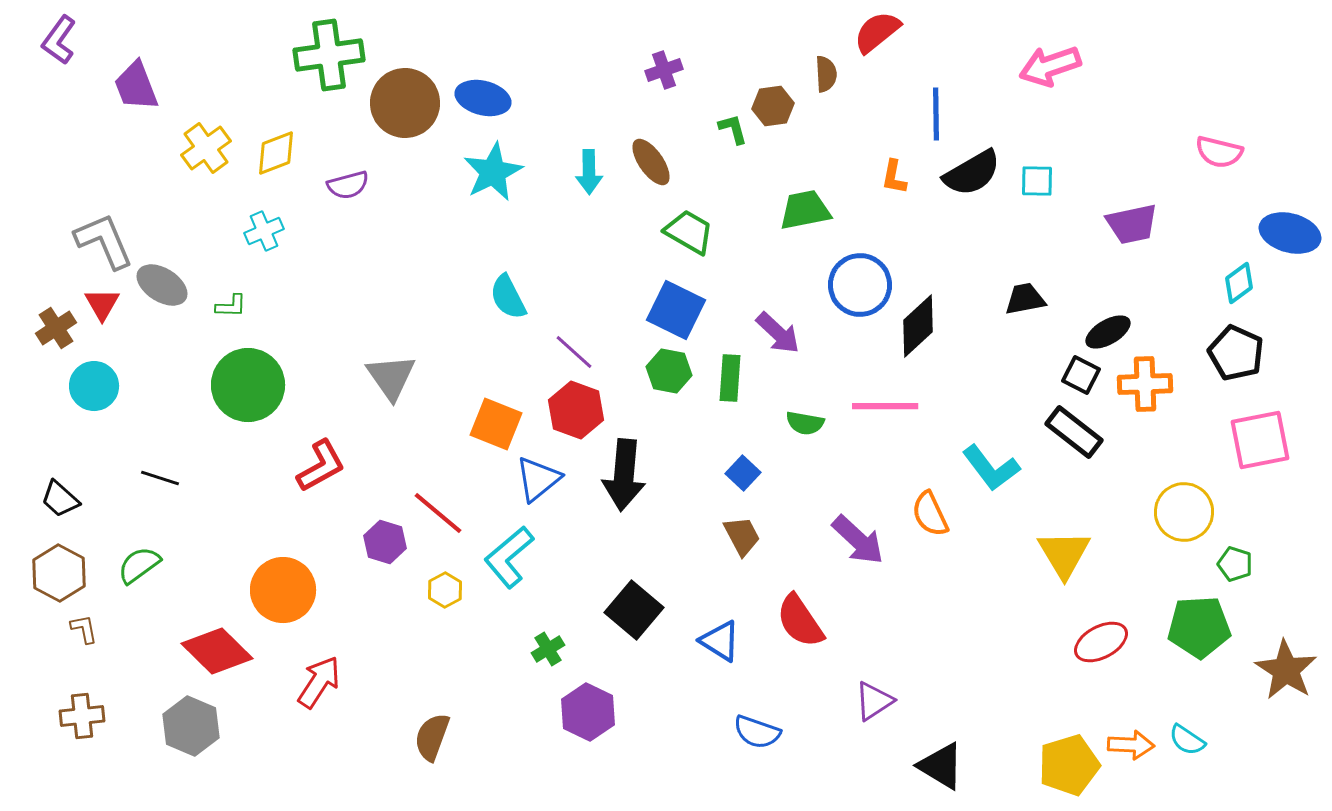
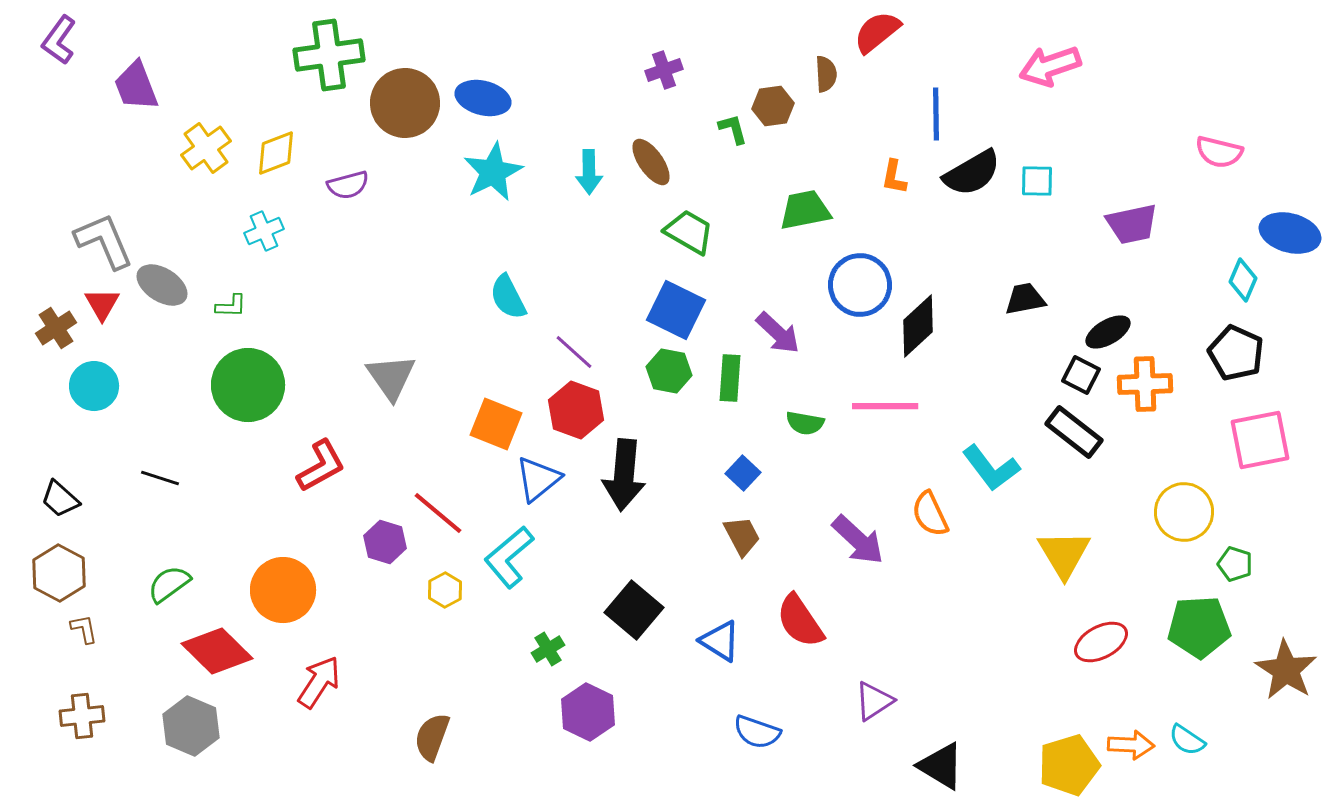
cyan diamond at (1239, 283): moved 4 px right, 3 px up; rotated 30 degrees counterclockwise
green semicircle at (139, 565): moved 30 px right, 19 px down
